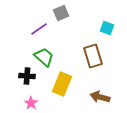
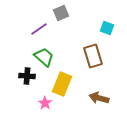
brown arrow: moved 1 px left, 1 px down
pink star: moved 14 px right
